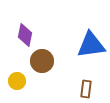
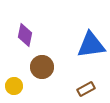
brown circle: moved 6 px down
yellow circle: moved 3 px left, 5 px down
brown rectangle: rotated 54 degrees clockwise
